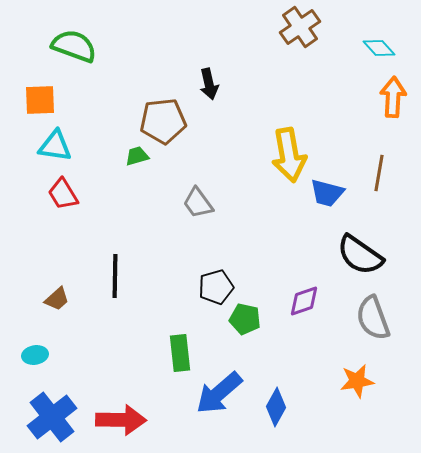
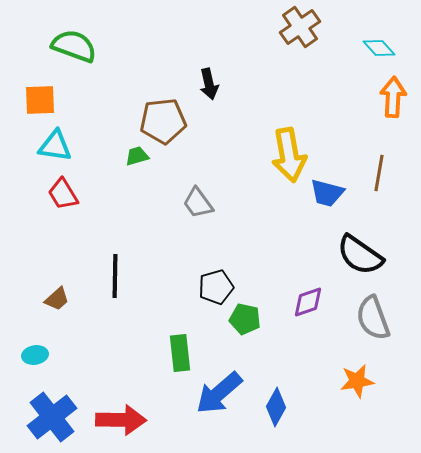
purple diamond: moved 4 px right, 1 px down
